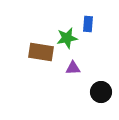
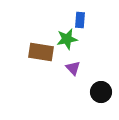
blue rectangle: moved 8 px left, 4 px up
green star: moved 1 px down
purple triangle: rotated 49 degrees clockwise
